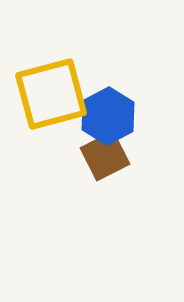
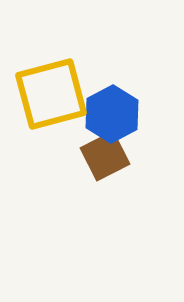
blue hexagon: moved 4 px right, 2 px up
